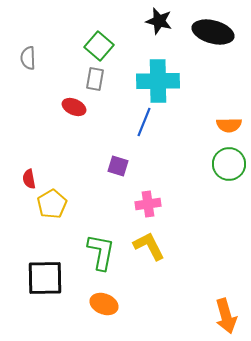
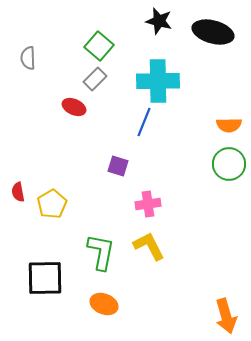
gray rectangle: rotated 35 degrees clockwise
red semicircle: moved 11 px left, 13 px down
